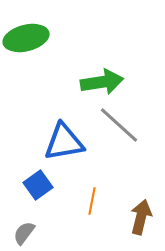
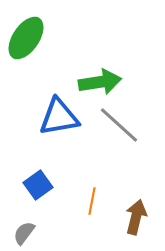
green ellipse: rotated 42 degrees counterclockwise
green arrow: moved 2 px left
blue triangle: moved 5 px left, 25 px up
brown arrow: moved 5 px left
